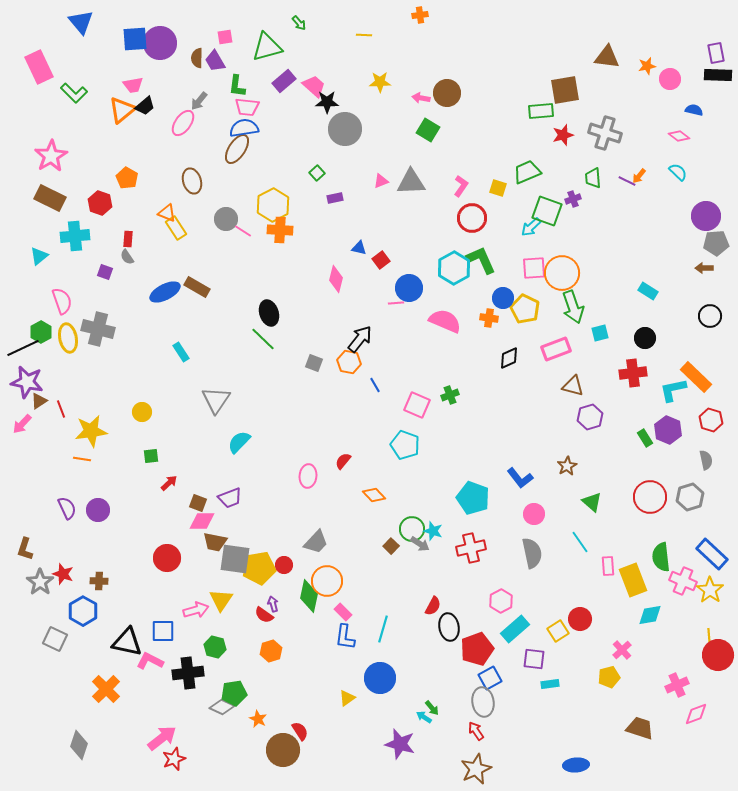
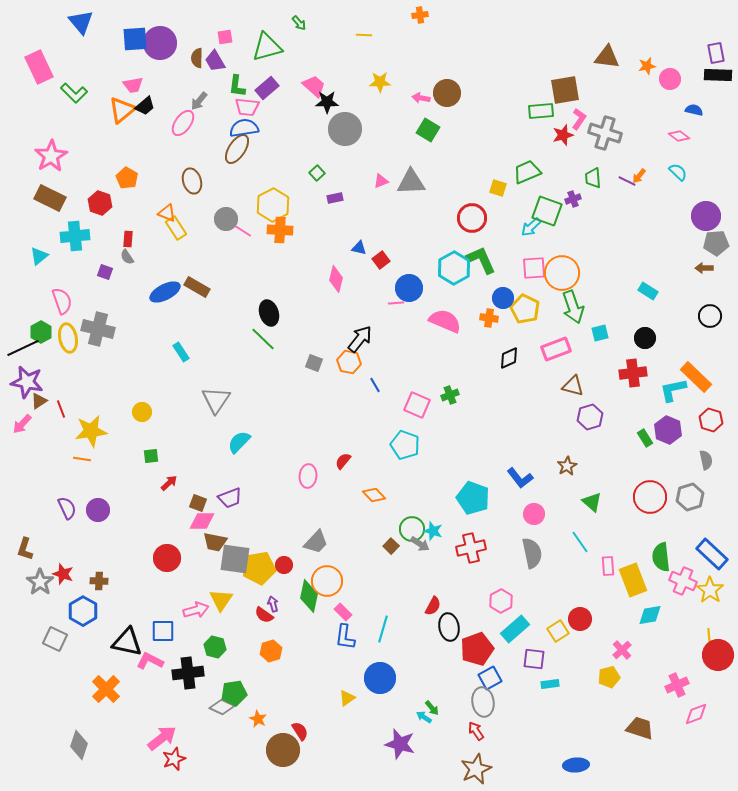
purple rectangle at (284, 81): moved 17 px left, 7 px down
pink L-shape at (461, 186): moved 118 px right, 67 px up
